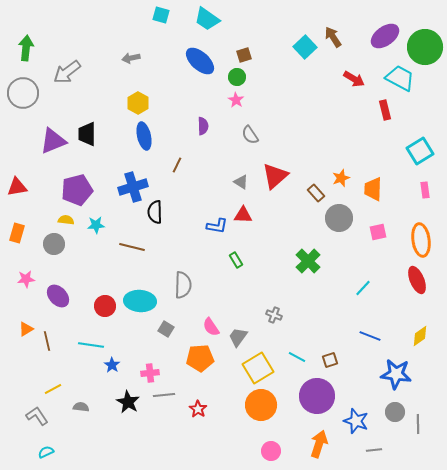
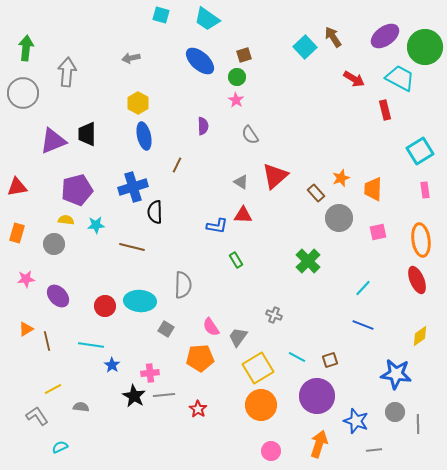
gray arrow at (67, 72): rotated 132 degrees clockwise
blue line at (370, 336): moved 7 px left, 11 px up
black star at (128, 402): moved 6 px right, 6 px up
cyan semicircle at (46, 452): moved 14 px right, 5 px up
